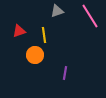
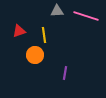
gray triangle: rotated 16 degrees clockwise
pink line: moved 4 px left; rotated 40 degrees counterclockwise
